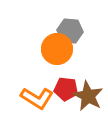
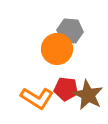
brown star: moved 1 px up
